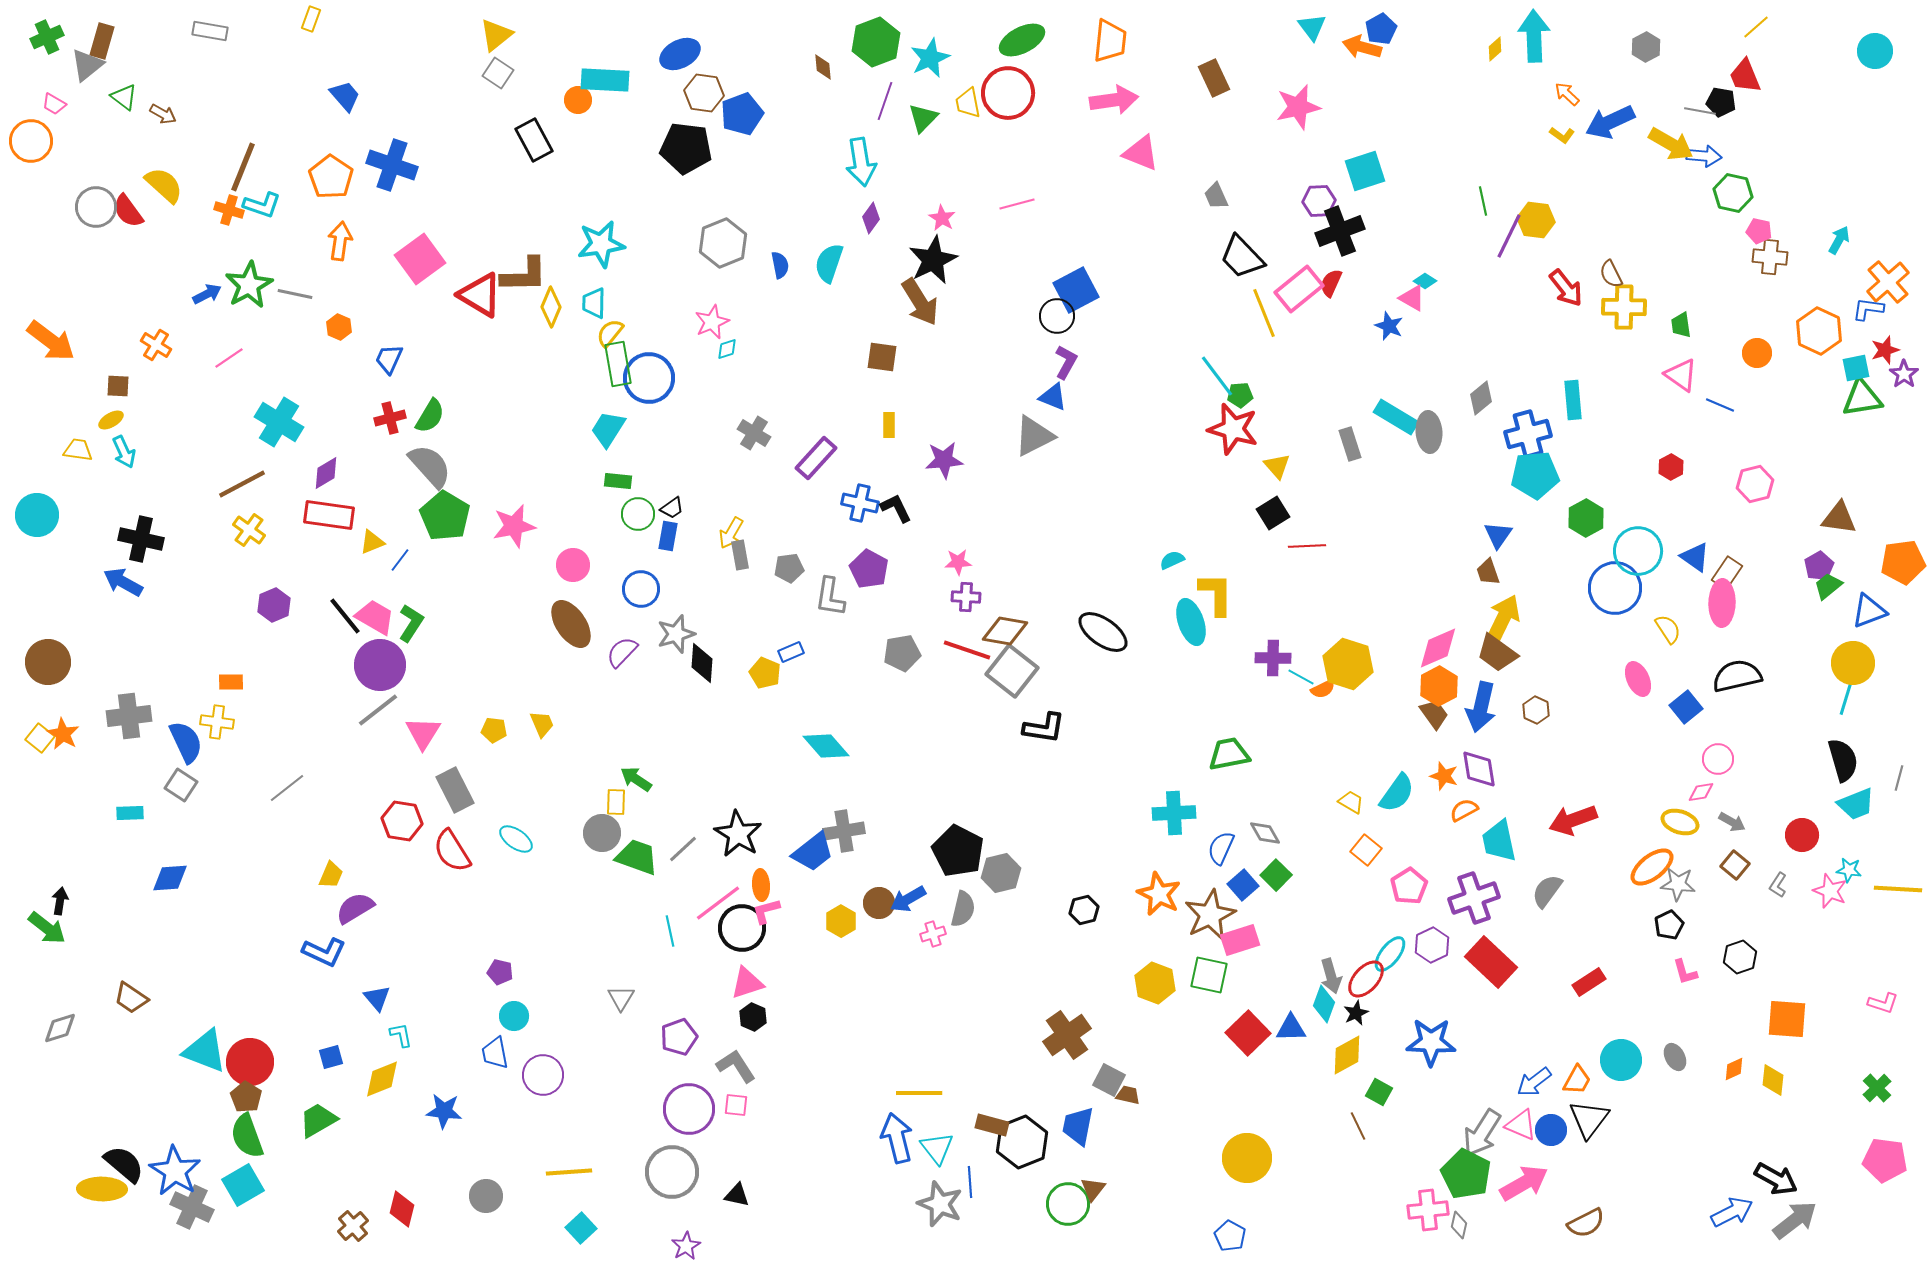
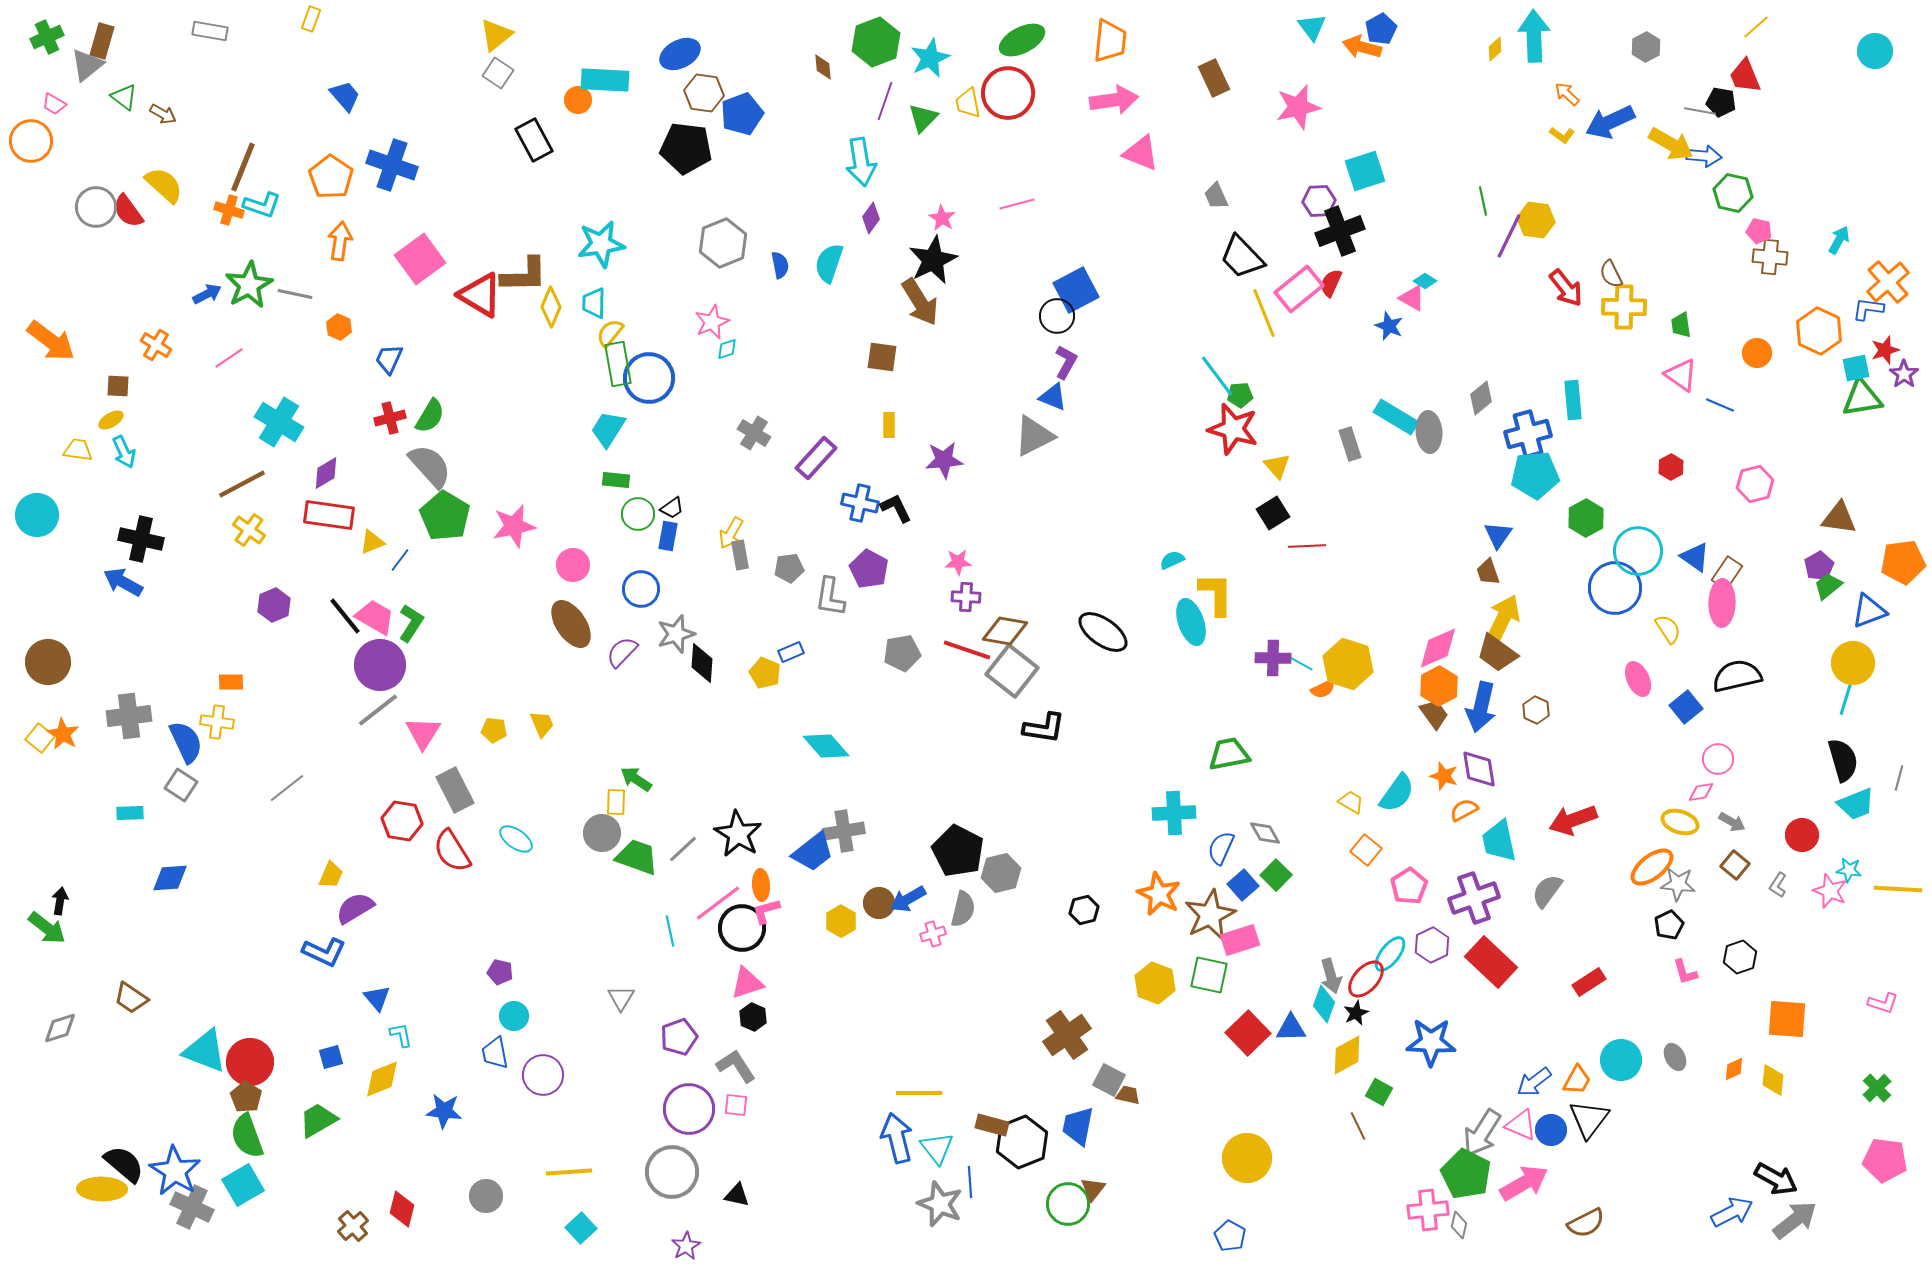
green rectangle at (618, 481): moved 2 px left, 1 px up
cyan line at (1301, 677): moved 1 px left, 14 px up
